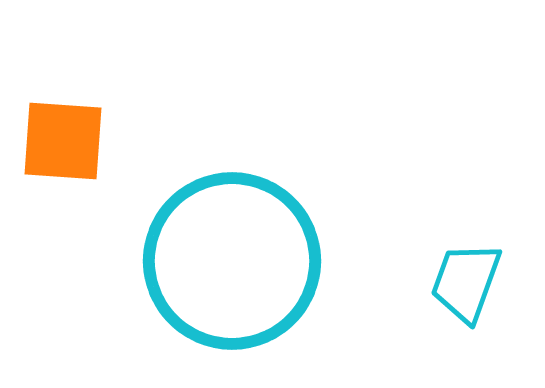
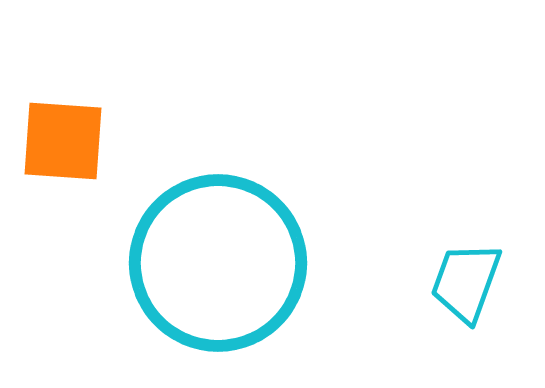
cyan circle: moved 14 px left, 2 px down
